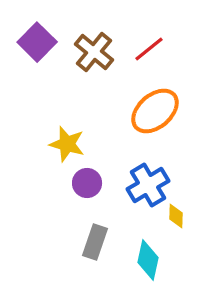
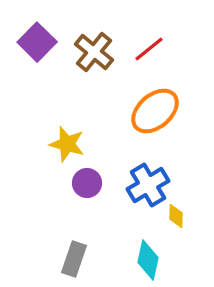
gray rectangle: moved 21 px left, 17 px down
